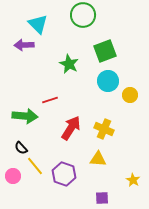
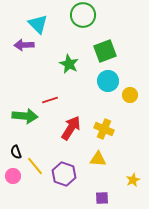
black semicircle: moved 5 px left, 4 px down; rotated 24 degrees clockwise
yellow star: rotated 16 degrees clockwise
